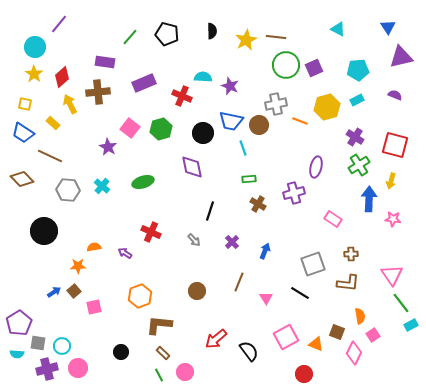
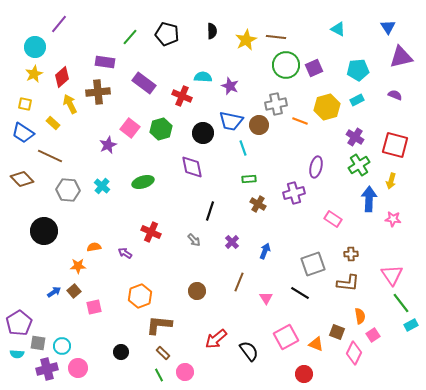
yellow star at (34, 74): rotated 12 degrees clockwise
purple rectangle at (144, 83): rotated 60 degrees clockwise
purple star at (108, 147): moved 2 px up; rotated 18 degrees clockwise
